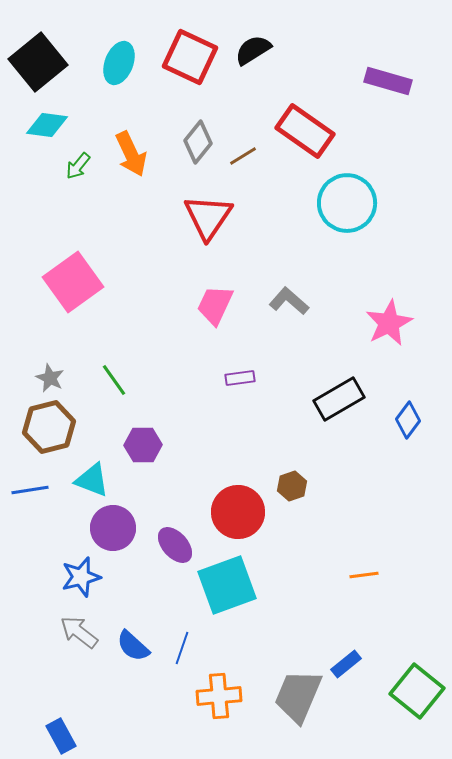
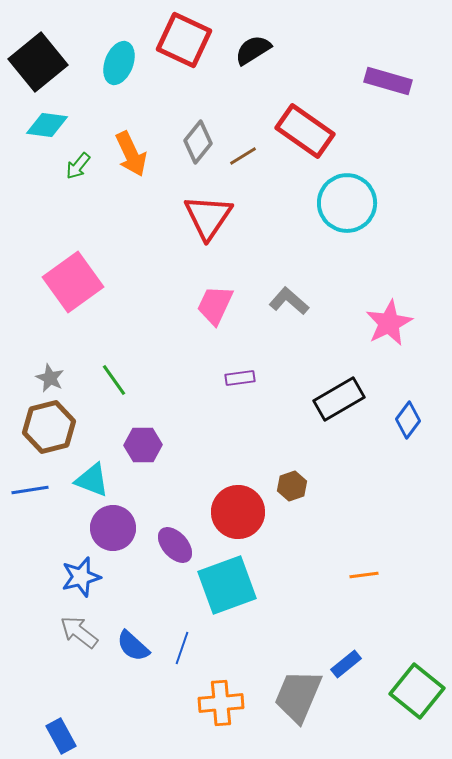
red square at (190, 57): moved 6 px left, 17 px up
orange cross at (219, 696): moved 2 px right, 7 px down
